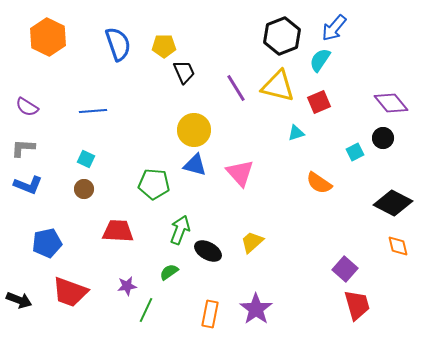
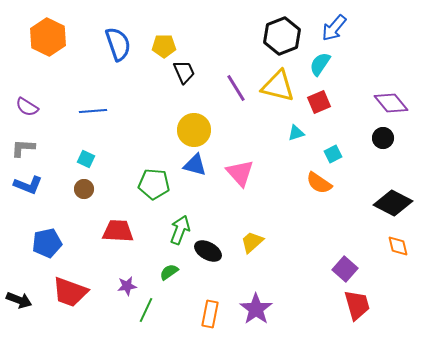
cyan semicircle at (320, 60): moved 4 px down
cyan square at (355, 152): moved 22 px left, 2 px down
